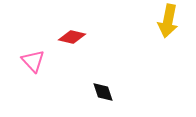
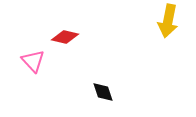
red diamond: moved 7 px left
